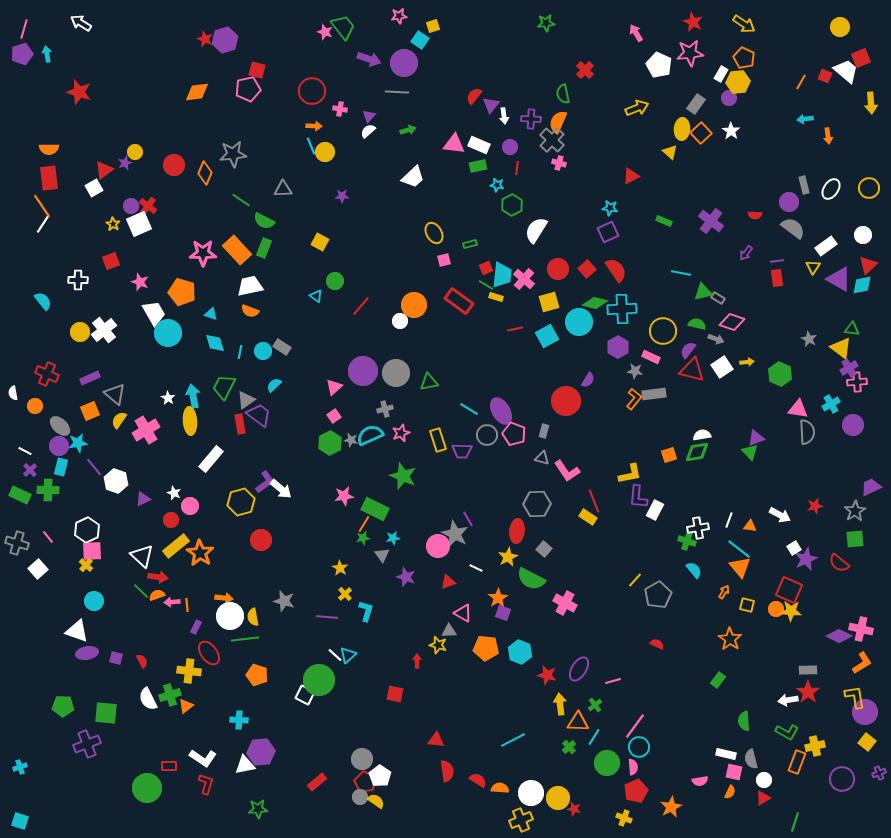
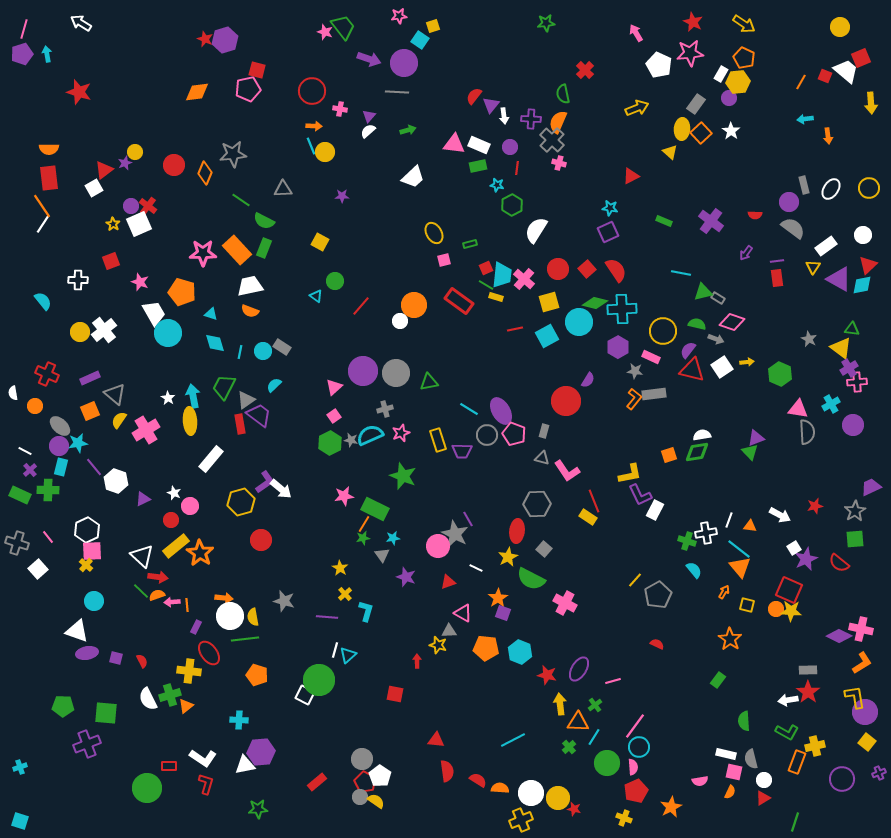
purple L-shape at (638, 497): moved 2 px right, 2 px up; rotated 30 degrees counterclockwise
white cross at (698, 528): moved 8 px right, 5 px down
white line at (335, 655): moved 5 px up; rotated 63 degrees clockwise
